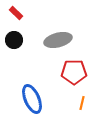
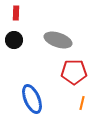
red rectangle: rotated 48 degrees clockwise
gray ellipse: rotated 32 degrees clockwise
